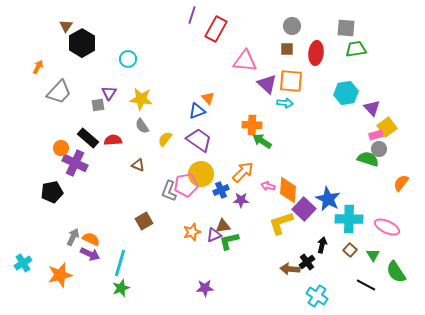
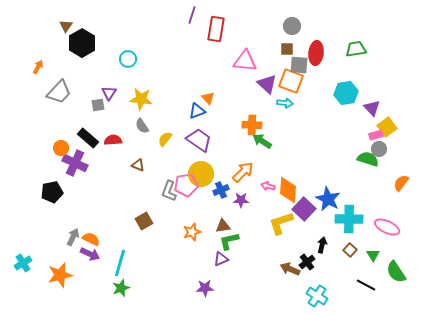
gray square at (346, 28): moved 47 px left, 37 px down
red rectangle at (216, 29): rotated 20 degrees counterclockwise
orange square at (291, 81): rotated 15 degrees clockwise
purple triangle at (214, 235): moved 7 px right, 24 px down
brown arrow at (290, 269): rotated 18 degrees clockwise
